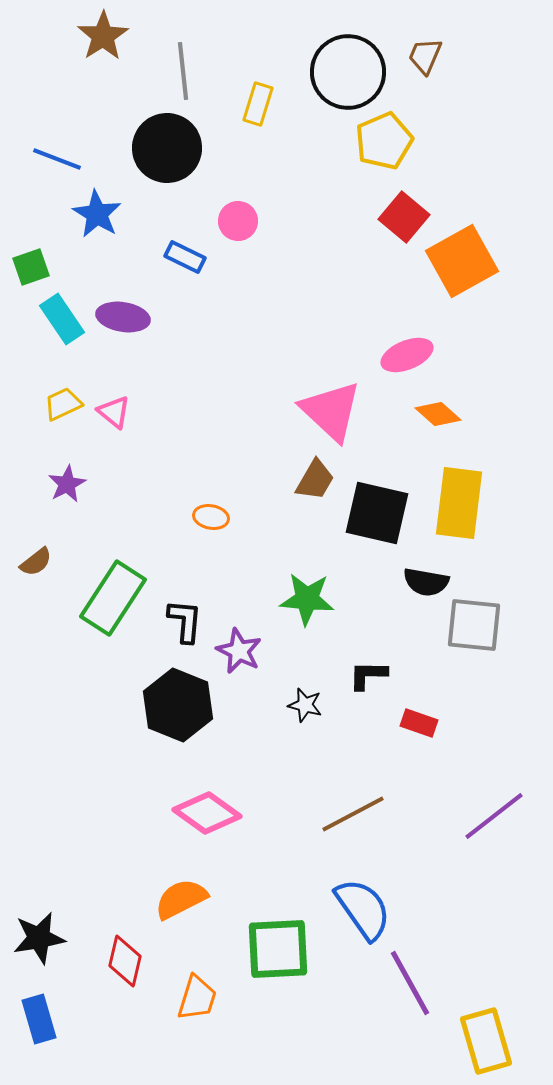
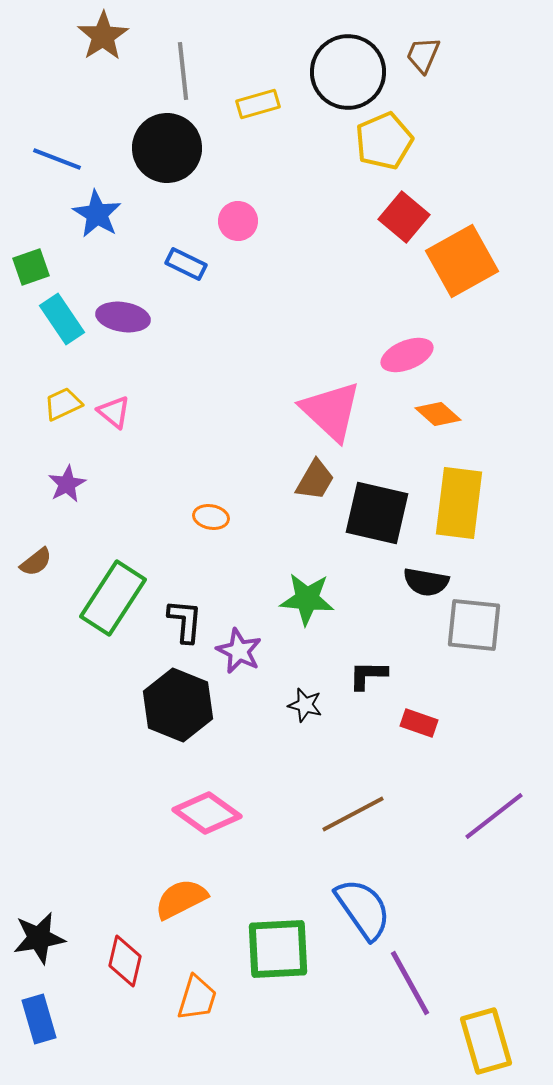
brown trapezoid at (425, 56): moved 2 px left, 1 px up
yellow rectangle at (258, 104): rotated 57 degrees clockwise
blue rectangle at (185, 257): moved 1 px right, 7 px down
